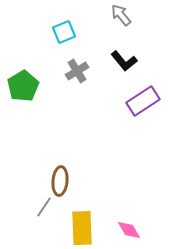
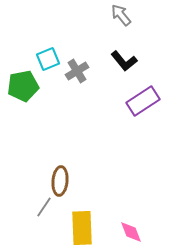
cyan square: moved 16 px left, 27 px down
green pentagon: rotated 20 degrees clockwise
pink diamond: moved 2 px right, 2 px down; rotated 10 degrees clockwise
